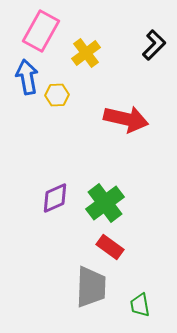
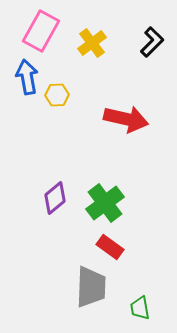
black L-shape: moved 2 px left, 3 px up
yellow cross: moved 6 px right, 10 px up
purple diamond: rotated 16 degrees counterclockwise
green trapezoid: moved 3 px down
